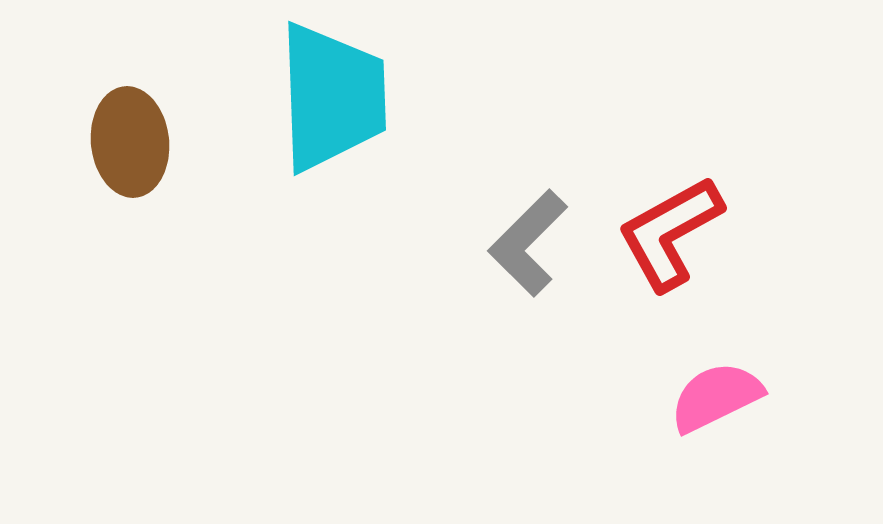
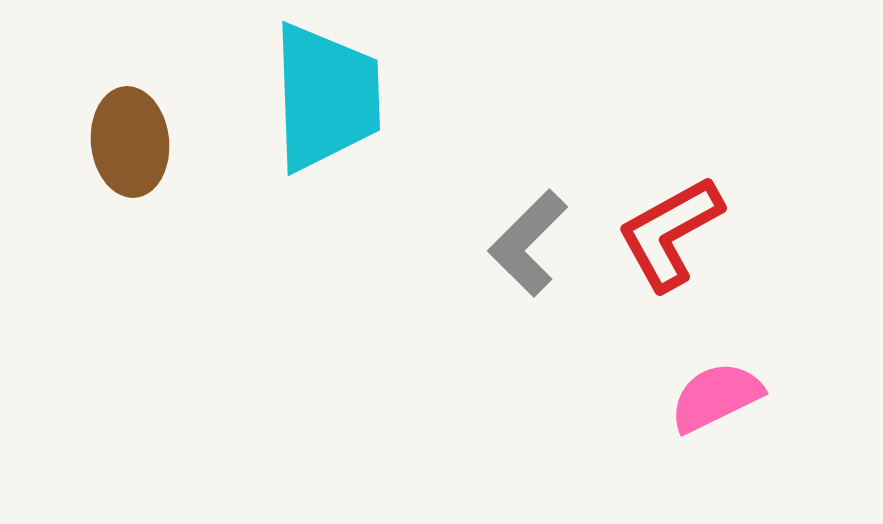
cyan trapezoid: moved 6 px left
